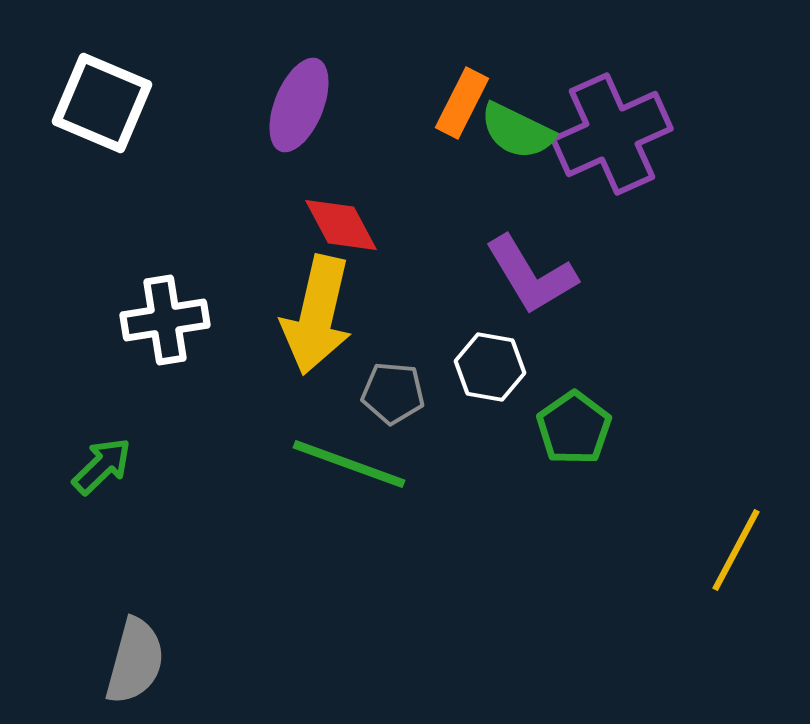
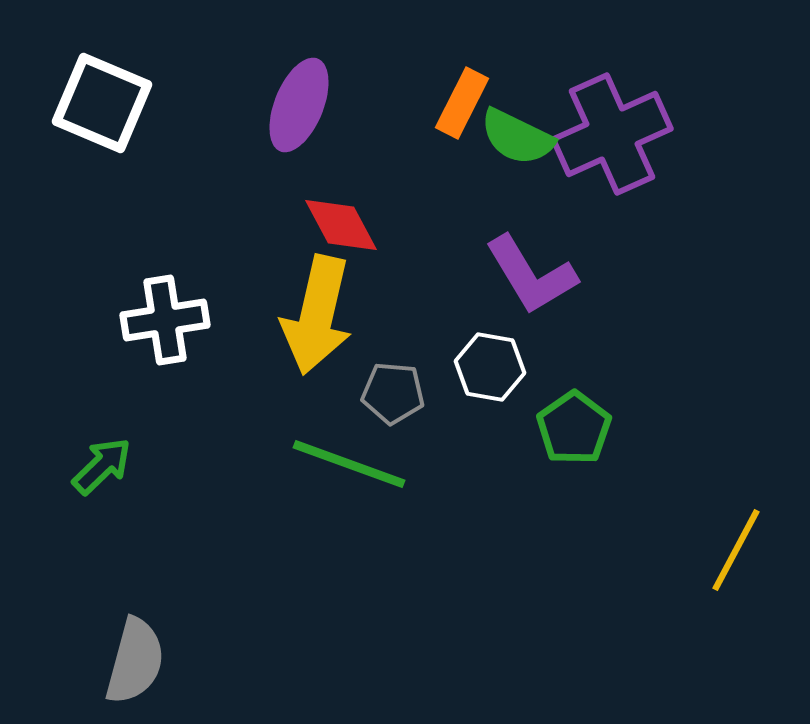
green semicircle: moved 6 px down
